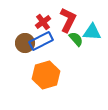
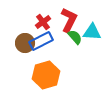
red L-shape: moved 1 px right
green semicircle: moved 1 px left, 2 px up
